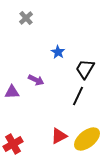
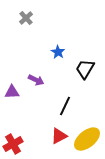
black line: moved 13 px left, 10 px down
